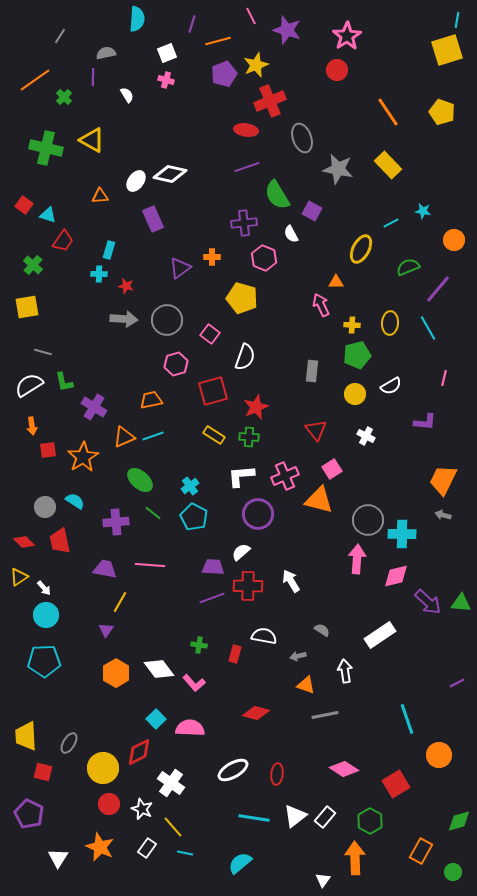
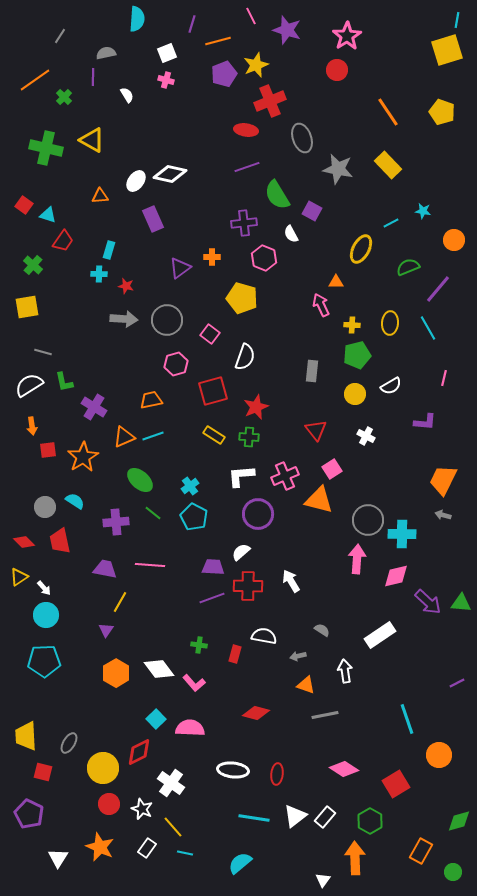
white ellipse at (233, 770): rotated 36 degrees clockwise
